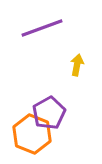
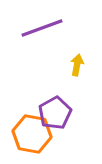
purple pentagon: moved 6 px right
orange hexagon: rotated 12 degrees counterclockwise
